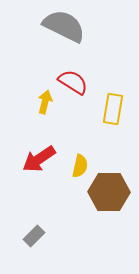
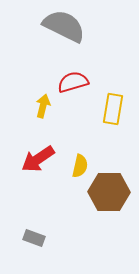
red semicircle: rotated 48 degrees counterclockwise
yellow arrow: moved 2 px left, 4 px down
red arrow: moved 1 px left
gray rectangle: moved 2 px down; rotated 65 degrees clockwise
